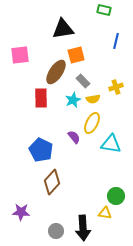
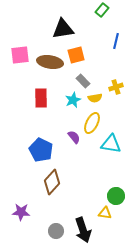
green rectangle: moved 2 px left; rotated 64 degrees counterclockwise
brown ellipse: moved 6 px left, 10 px up; rotated 65 degrees clockwise
yellow semicircle: moved 2 px right, 1 px up
black arrow: moved 2 px down; rotated 15 degrees counterclockwise
